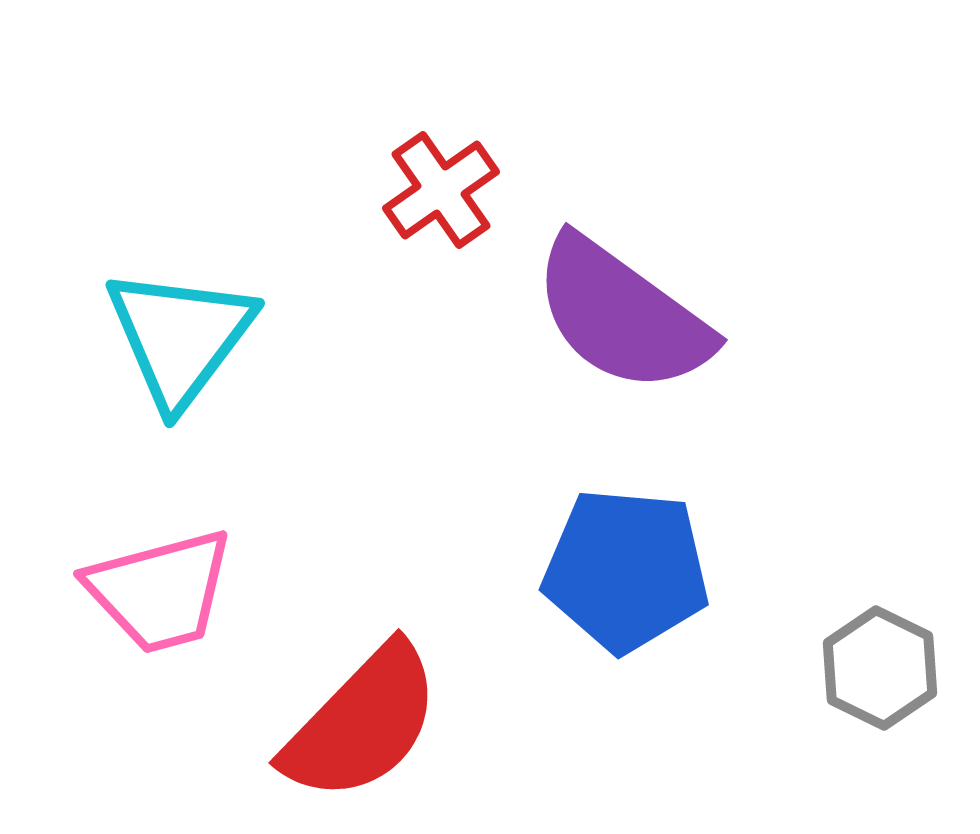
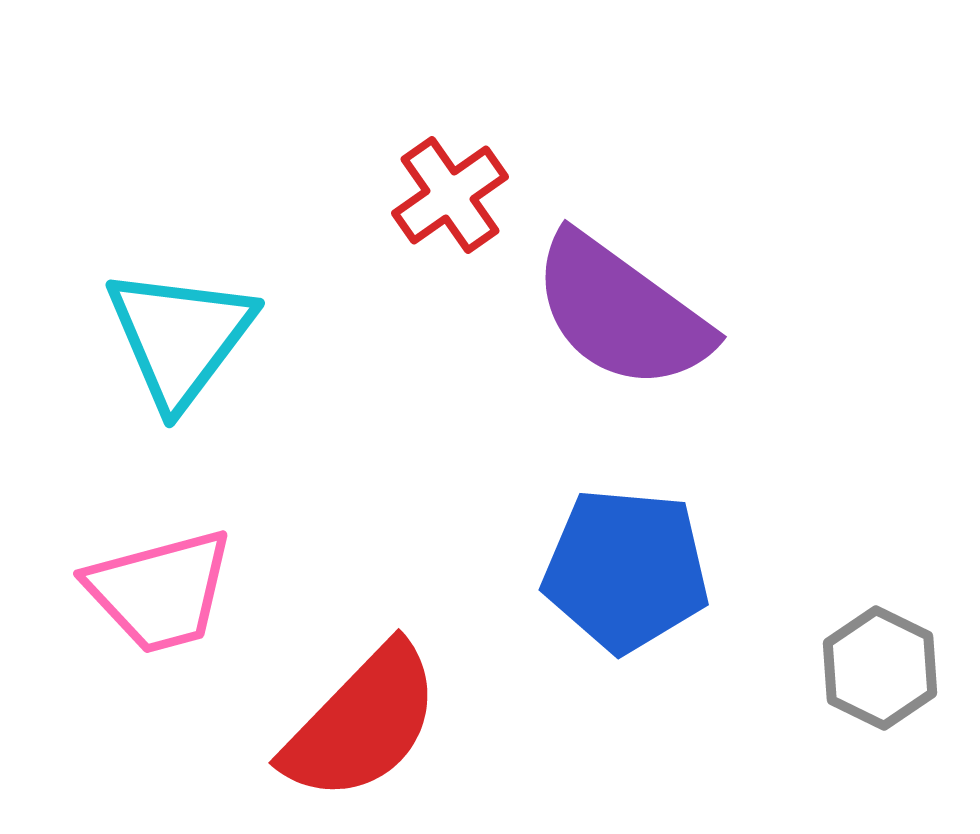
red cross: moved 9 px right, 5 px down
purple semicircle: moved 1 px left, 3 px up
